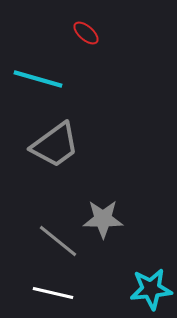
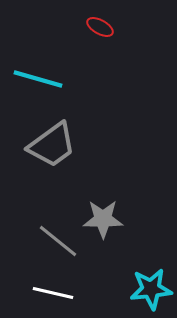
red ellipse: moved 14 px right, 6 px up; rotated 12 degrees counterclockwise
gray trapezoid: moved 3 px left
